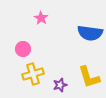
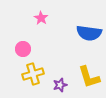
blue semicircle: moved 1 px left
